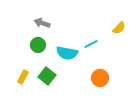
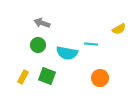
yellow semicircle: moved 1 px down; rotated 16 degrees clockwise
cyan line: rotated 32 degrees clockwise
green square: rotated 18 degrees counterclockwise
